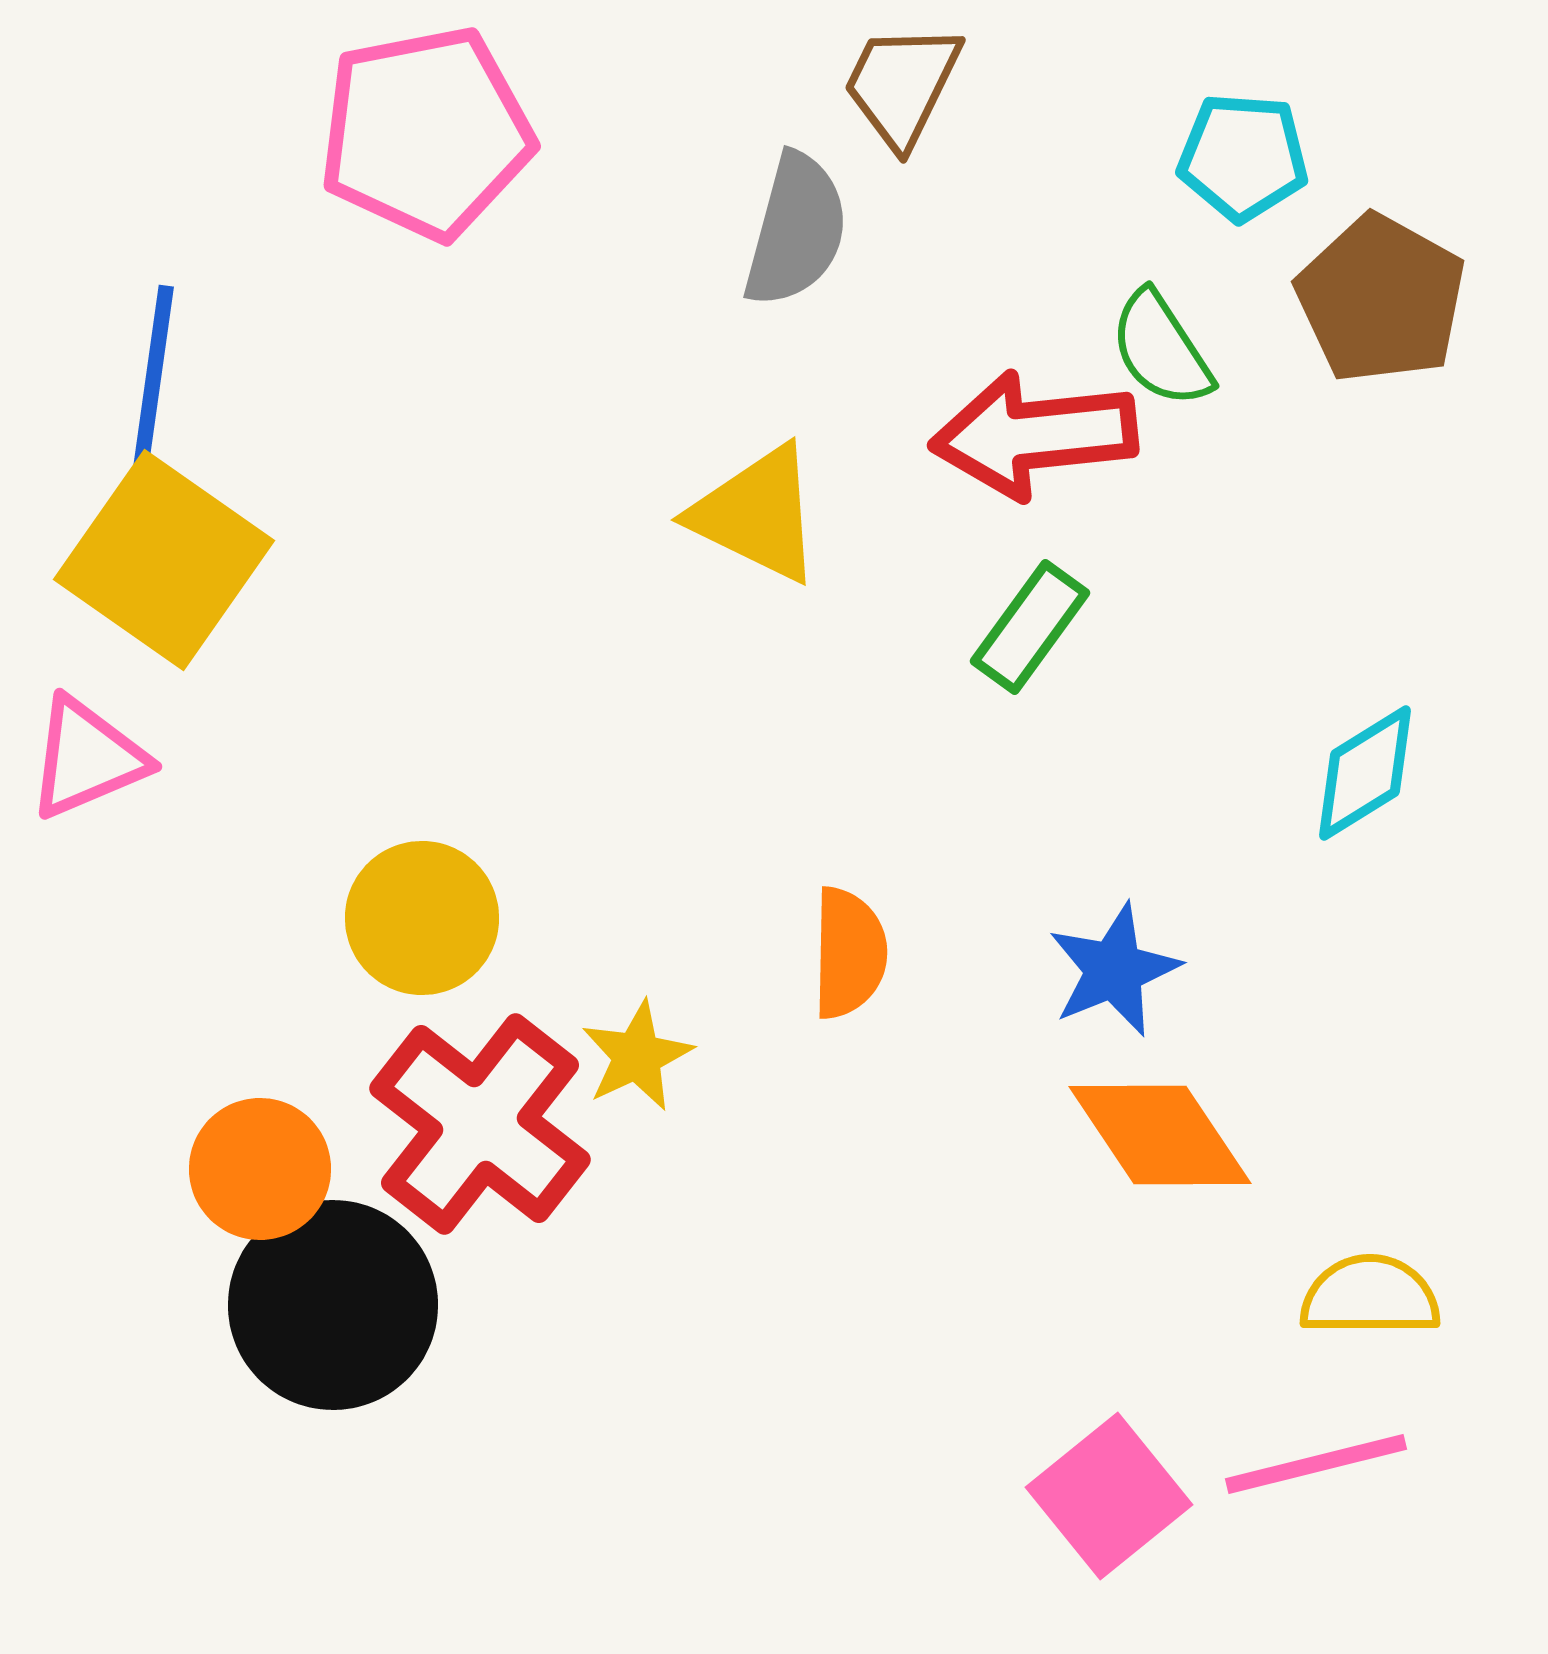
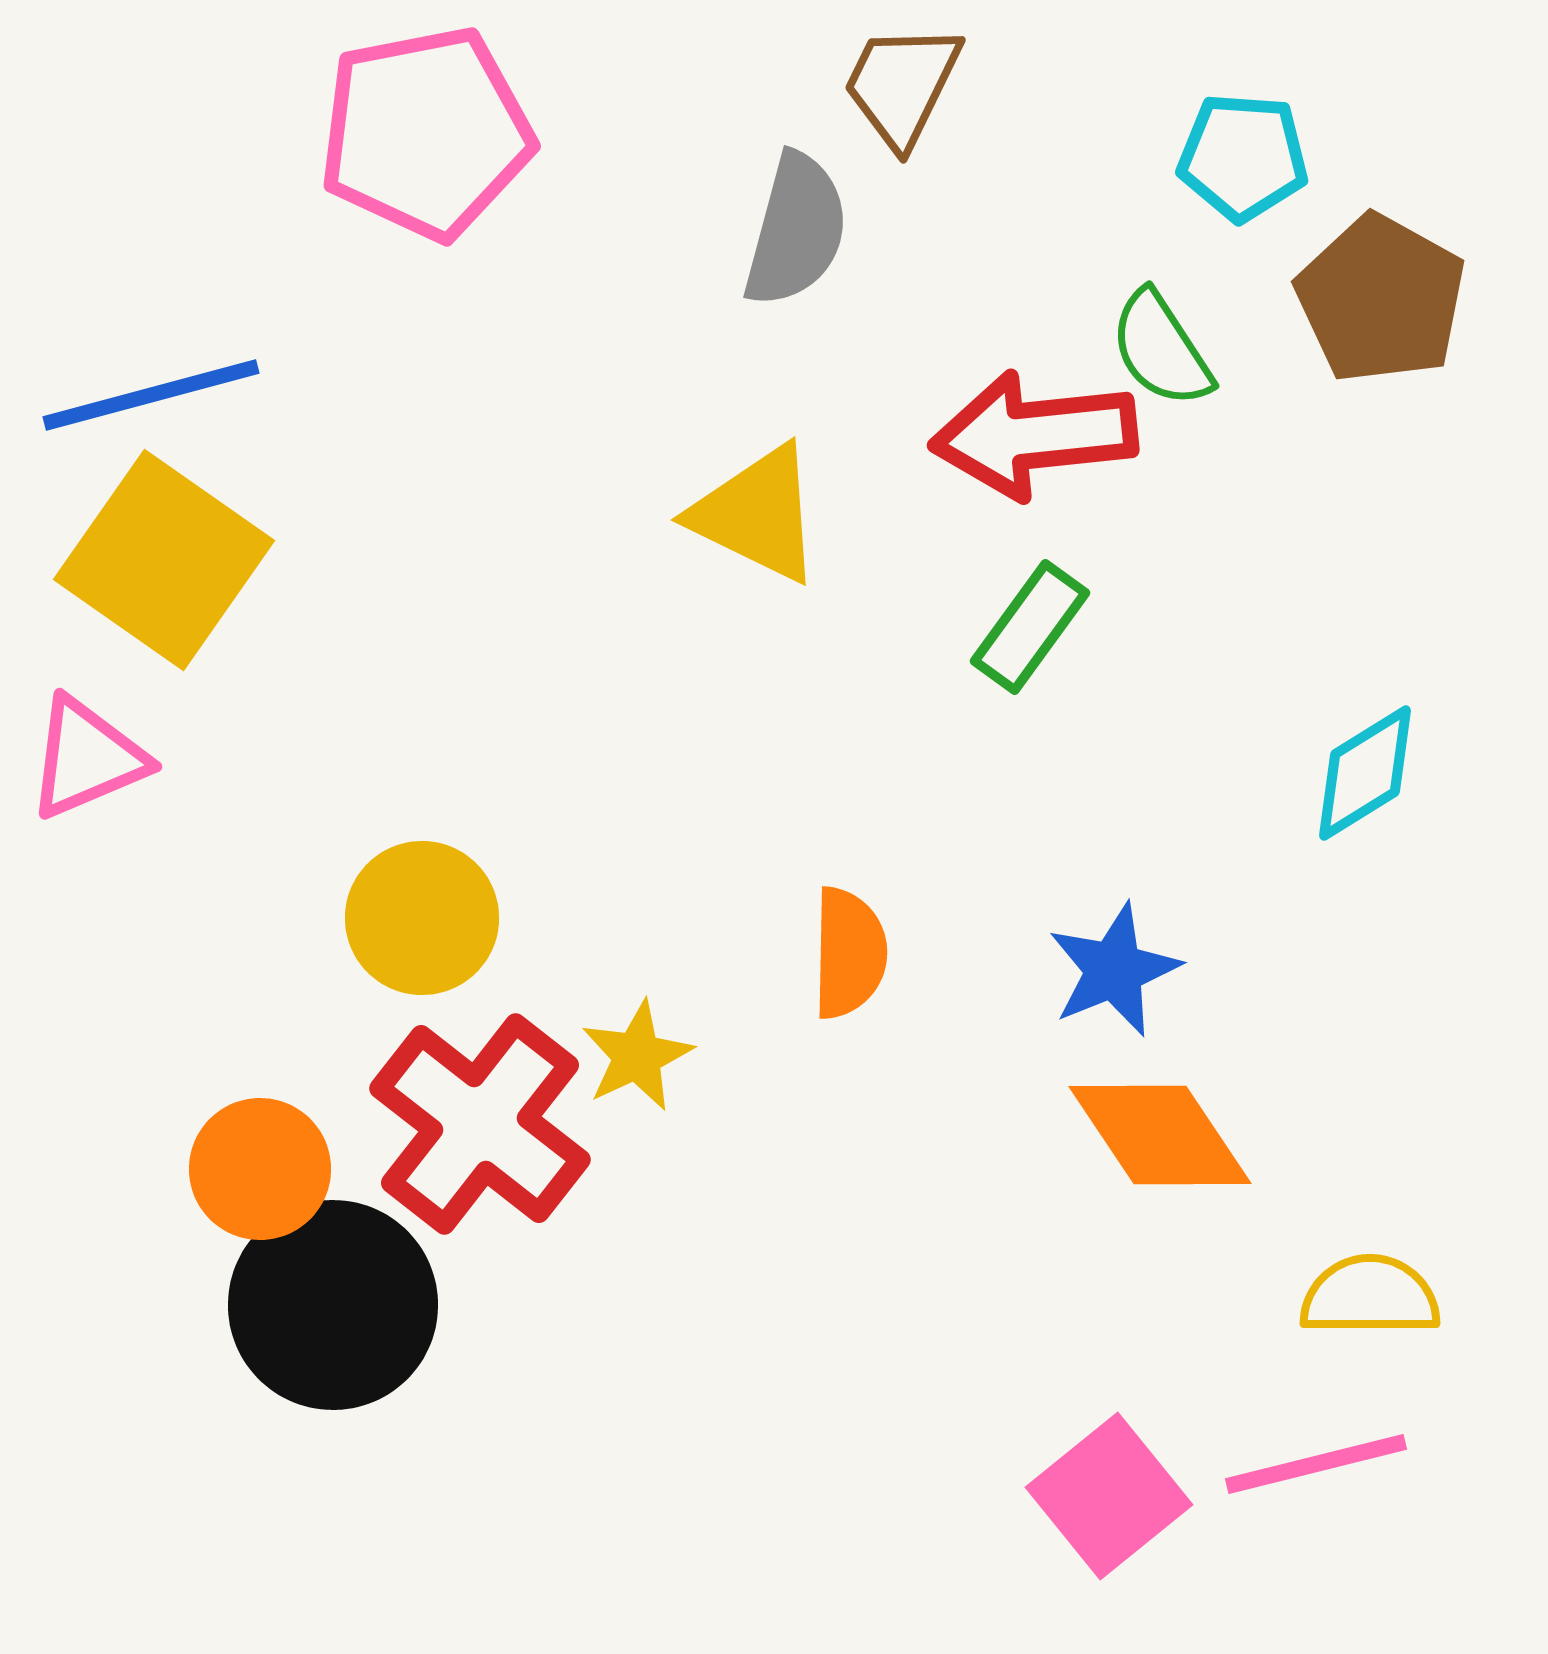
blue line: rotated 67 degrees clockwise
